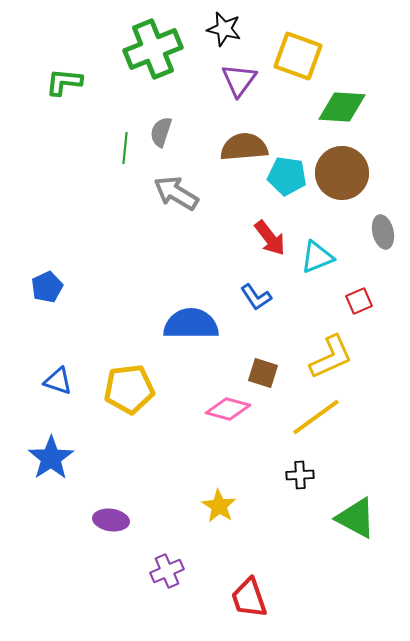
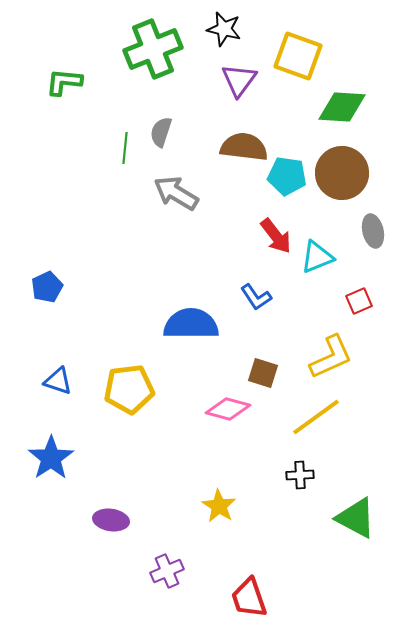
brown semicircle: rotated 12 degrees clockwise
gray ellipse: moved 10 px left, 1 px up
red arrow: moved 6 px right, 2 px up
